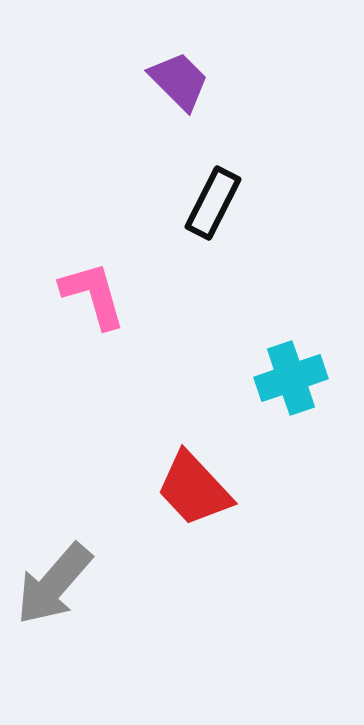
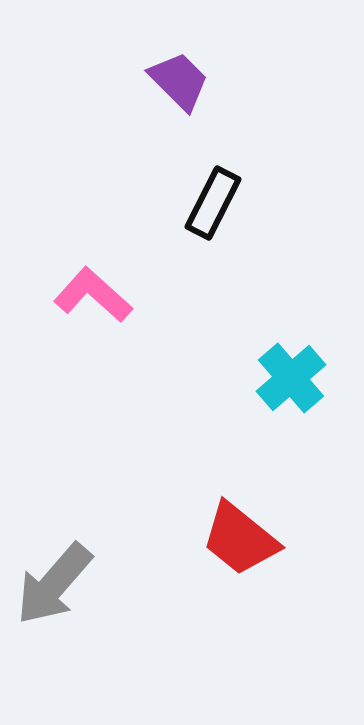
pink L-shape: rotated 32 degrees counterclockwise
cyan cross: rotated 22 degrees counterclockwise
red trapezoid: moved 46 px right, 50 px down; rotated 8 degrees counterclockwise
